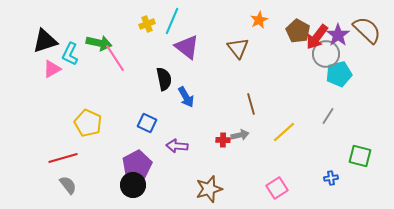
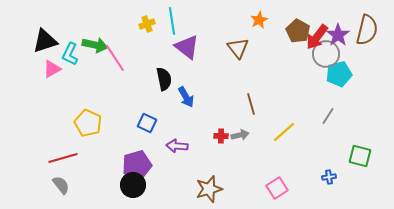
cyan line: rotated 32 degrees counterclockwise
brown semicircle: rotated 60 degrees clockwise
green arrow: moved 4 px left, 2 px down
red cross: moved 2 px left, 4 px up
purple pentagon: rotated 12 degrees clockwise
blue cross: moved 2 px left, 1 px up
gray semicircle: moved 7 px left
